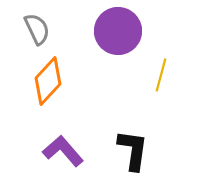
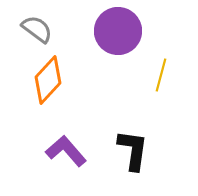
gray semicircle: rotated 28 degrees counterclockwise
orange diamond: moved 1 px up
purple L-shape: moved 3 px right
